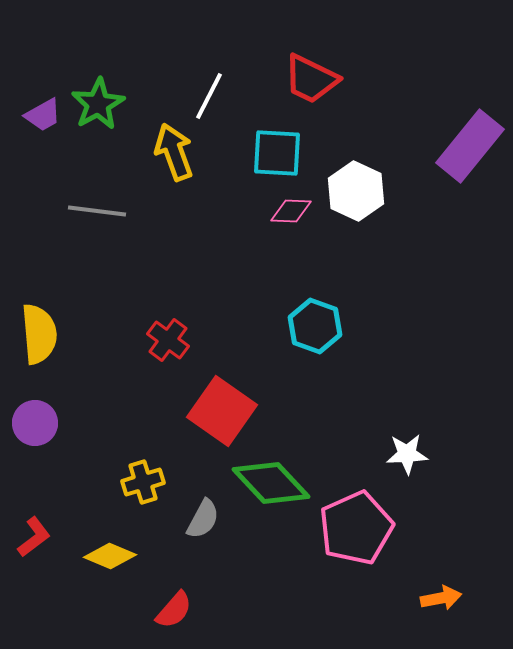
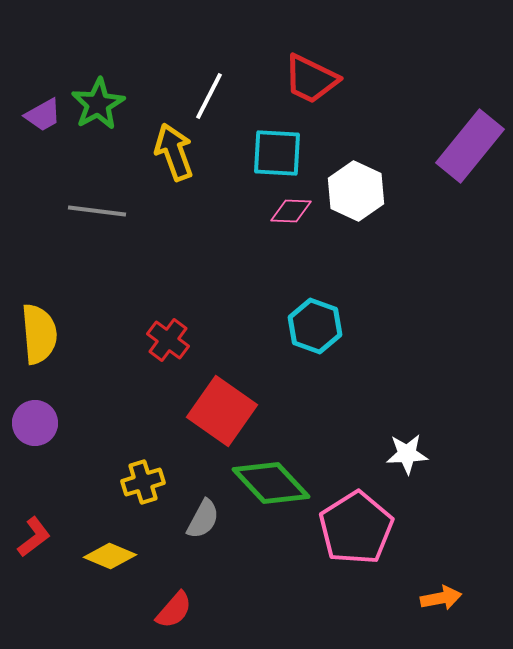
pink pentagon: rotated 8 degrees counterclockwise
